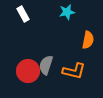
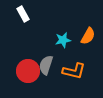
cyan star: moved 4 px left, 28 px down
orange semicircle: moved 4 px up; rotated 18 degrees clockwise
